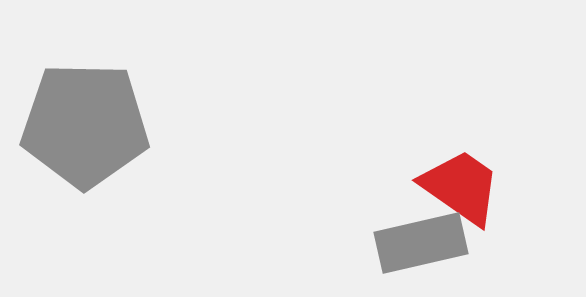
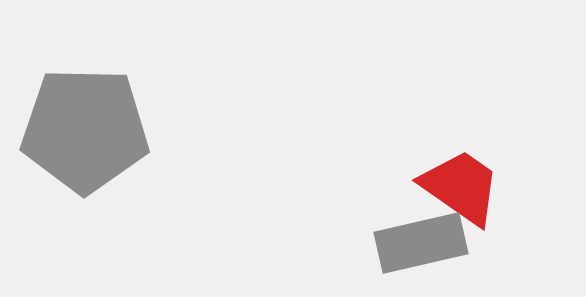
gray pentagon: moved 5 px down
